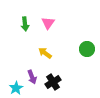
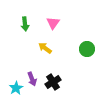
pink triangle: moved 5 px right
yellow arrow: moved 5 px up
purple arrow: moved 2 px down
